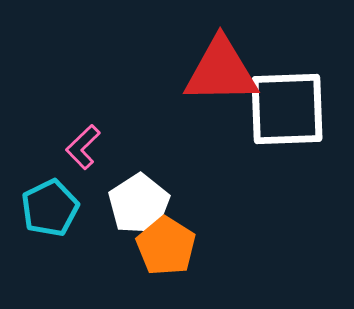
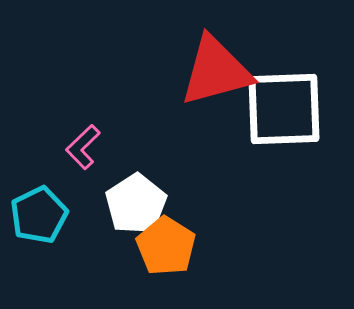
red triangle: moved 5 px left; rotated 14 degrees counterclockwise
white square: moved 3 px left
white pentagon: moved 3 px left
cyan pentagon: moved 11 px left, 7 px down
